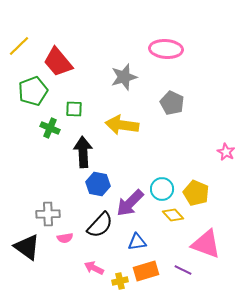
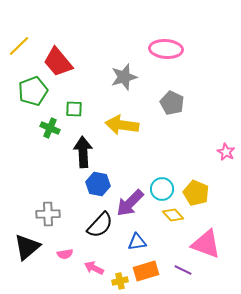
pink semicircle: moved 16 px down
black triangle: rotated 44 degrees clockwise
